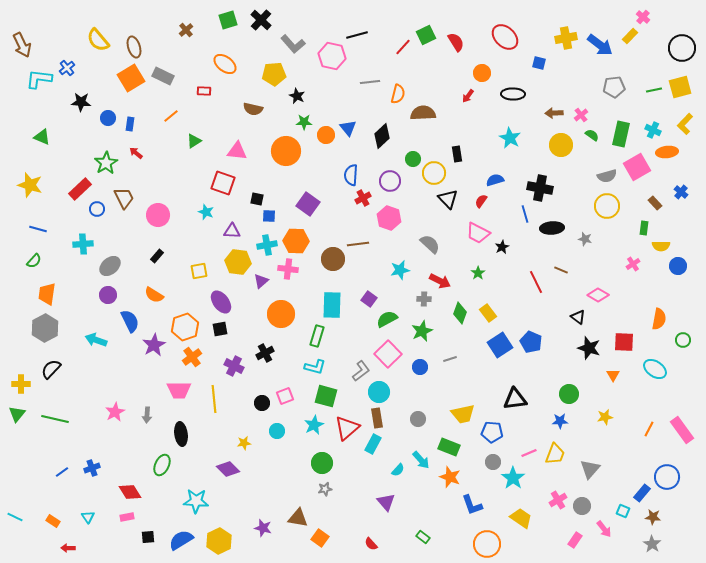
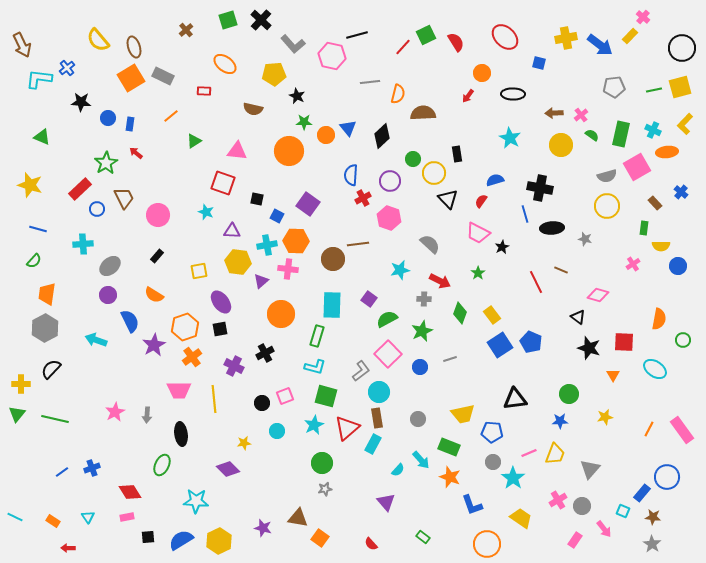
orange circle at (286, 151): moved 3 px right
blue square at (269, 216): moved 8 px right; rotated 24 degrees clockwise
pink diamond at (598, 295): rotated 15 degrees counterclockwise
yellow rectangle at (488, 313): moved 4 px right, 2 px down
